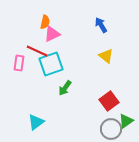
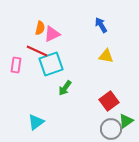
orange semicircle: moved 5 px left, 6 px down
yellow triangle: rotated 28 degrees counterclockwise
pink rectangle: moved 3 px left, 2 px down
